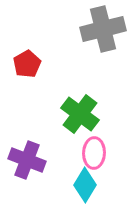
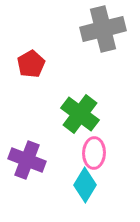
red pentagon: moved 4 px right
